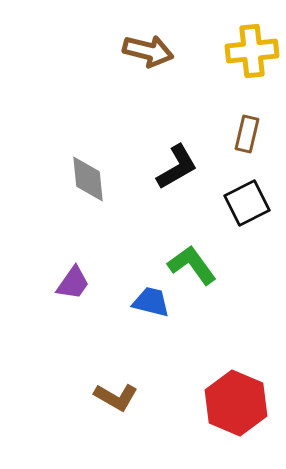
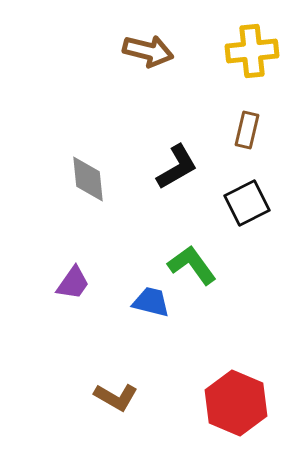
brown rectangle: moved 4 px up
